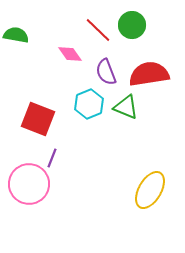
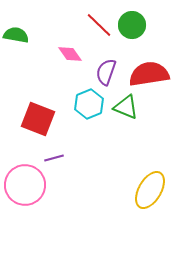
red line: moved 1 px right, 5 px up
purple semicircle: rotated 40 degrees clockwise
purple line: moved 2 px right; rotated 54 degrees clockwise
pink circle: moved 4 px left, 1 px down
